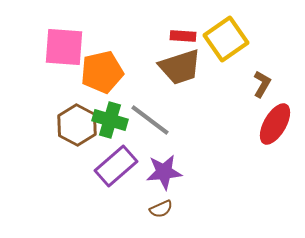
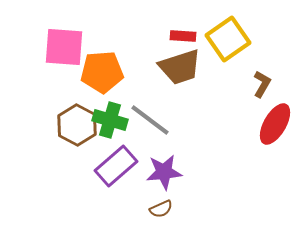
yellow square: moved 2 px right
orange pentagon: rotated 9 degrees clockwise
